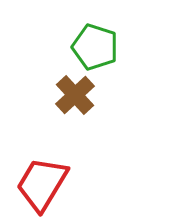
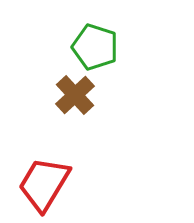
red trapezoid: moved 2 px right
